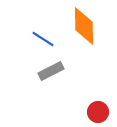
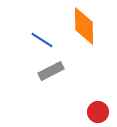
blue line: moved 1 px left, 1 px down
